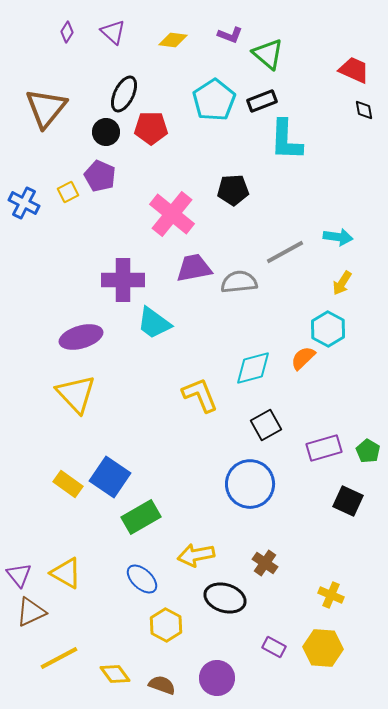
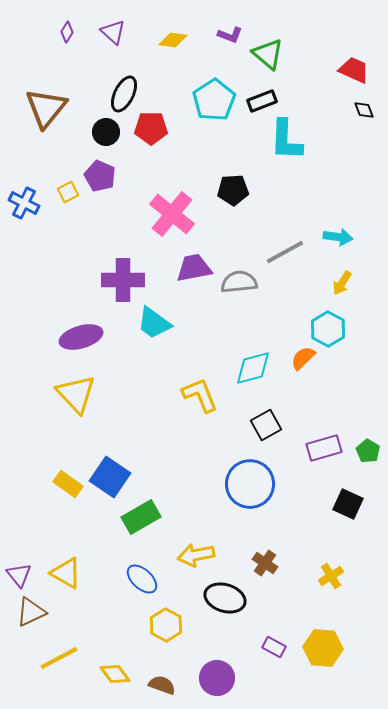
black diamond at (364, 110): rotated 10 degrees counterclockwise
black square at (348, 501): moved 3 px down
yellow cross at (331, 595): moved 19 px up; rotated 35 degrees clockwise
